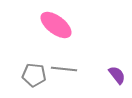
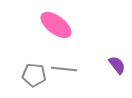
purple semicircle: moved 10 px up
